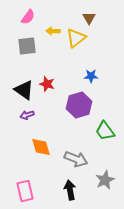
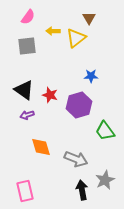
red star: moved 3 px right, 11 px down
black arrow: moved 12 px right
